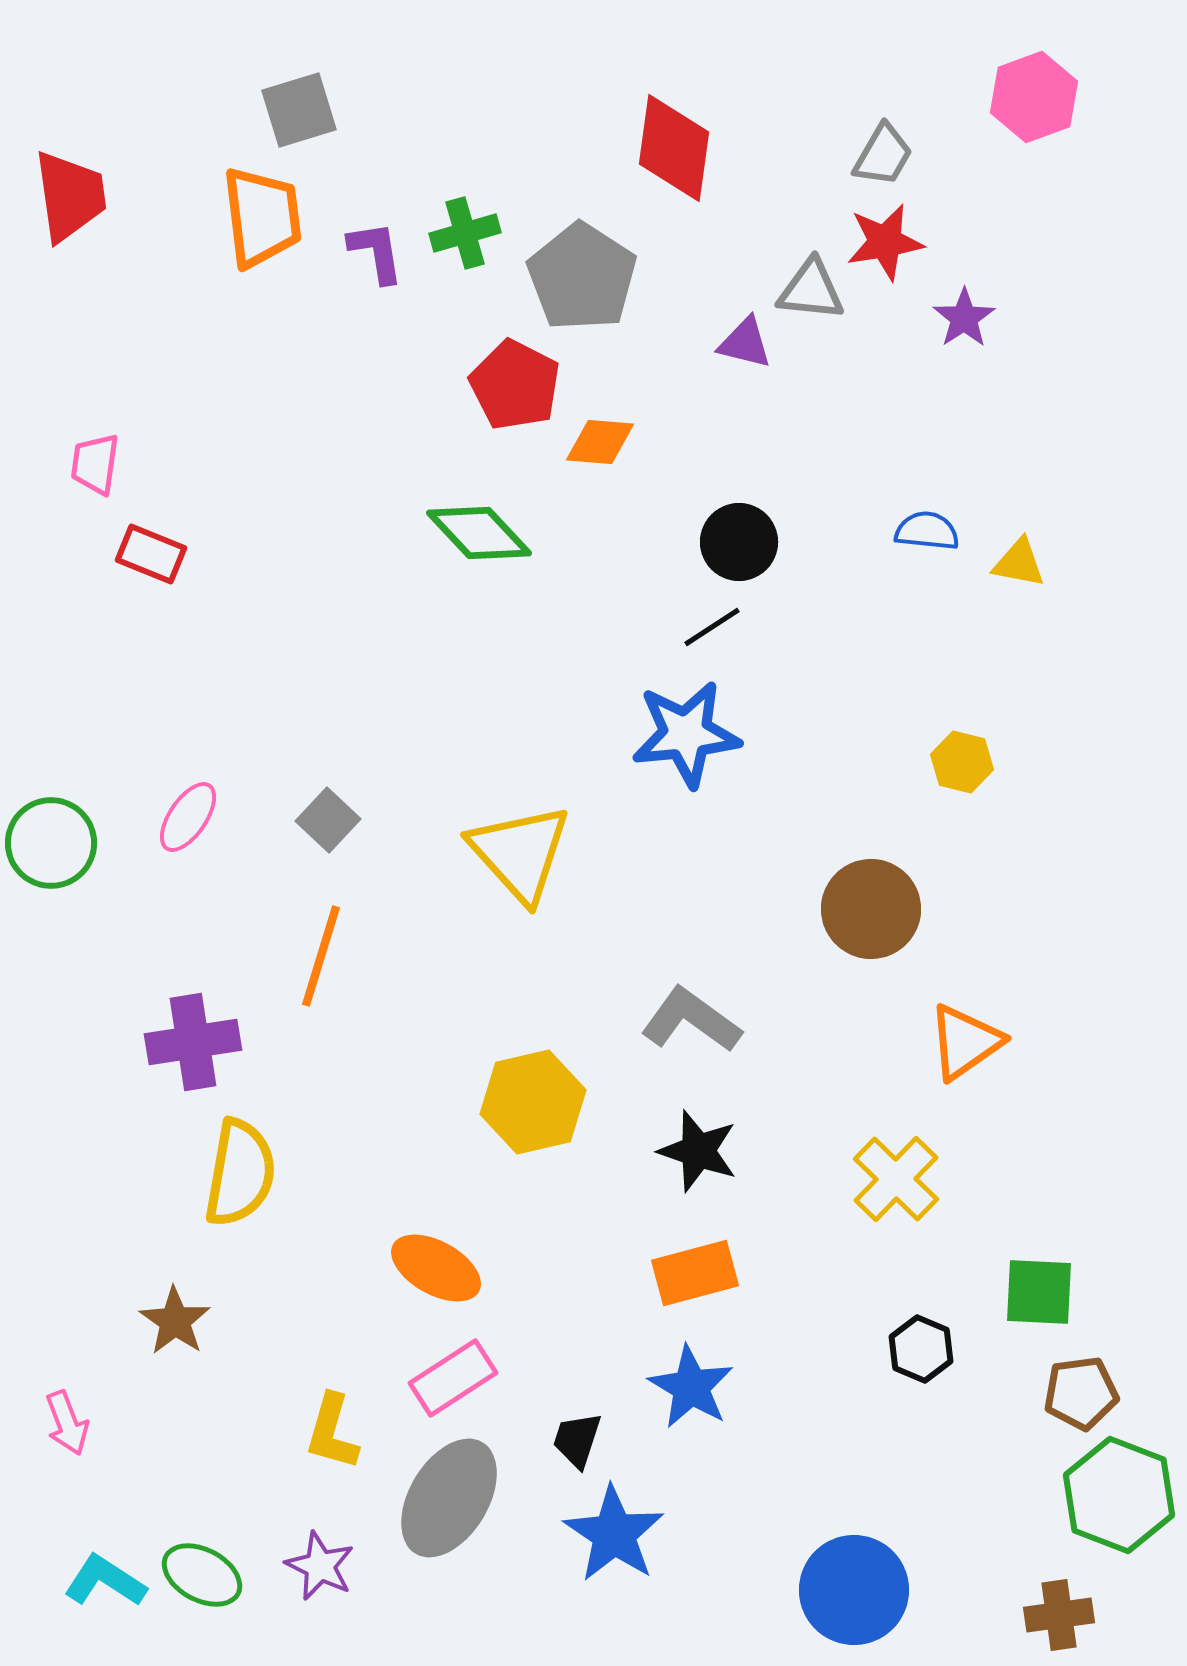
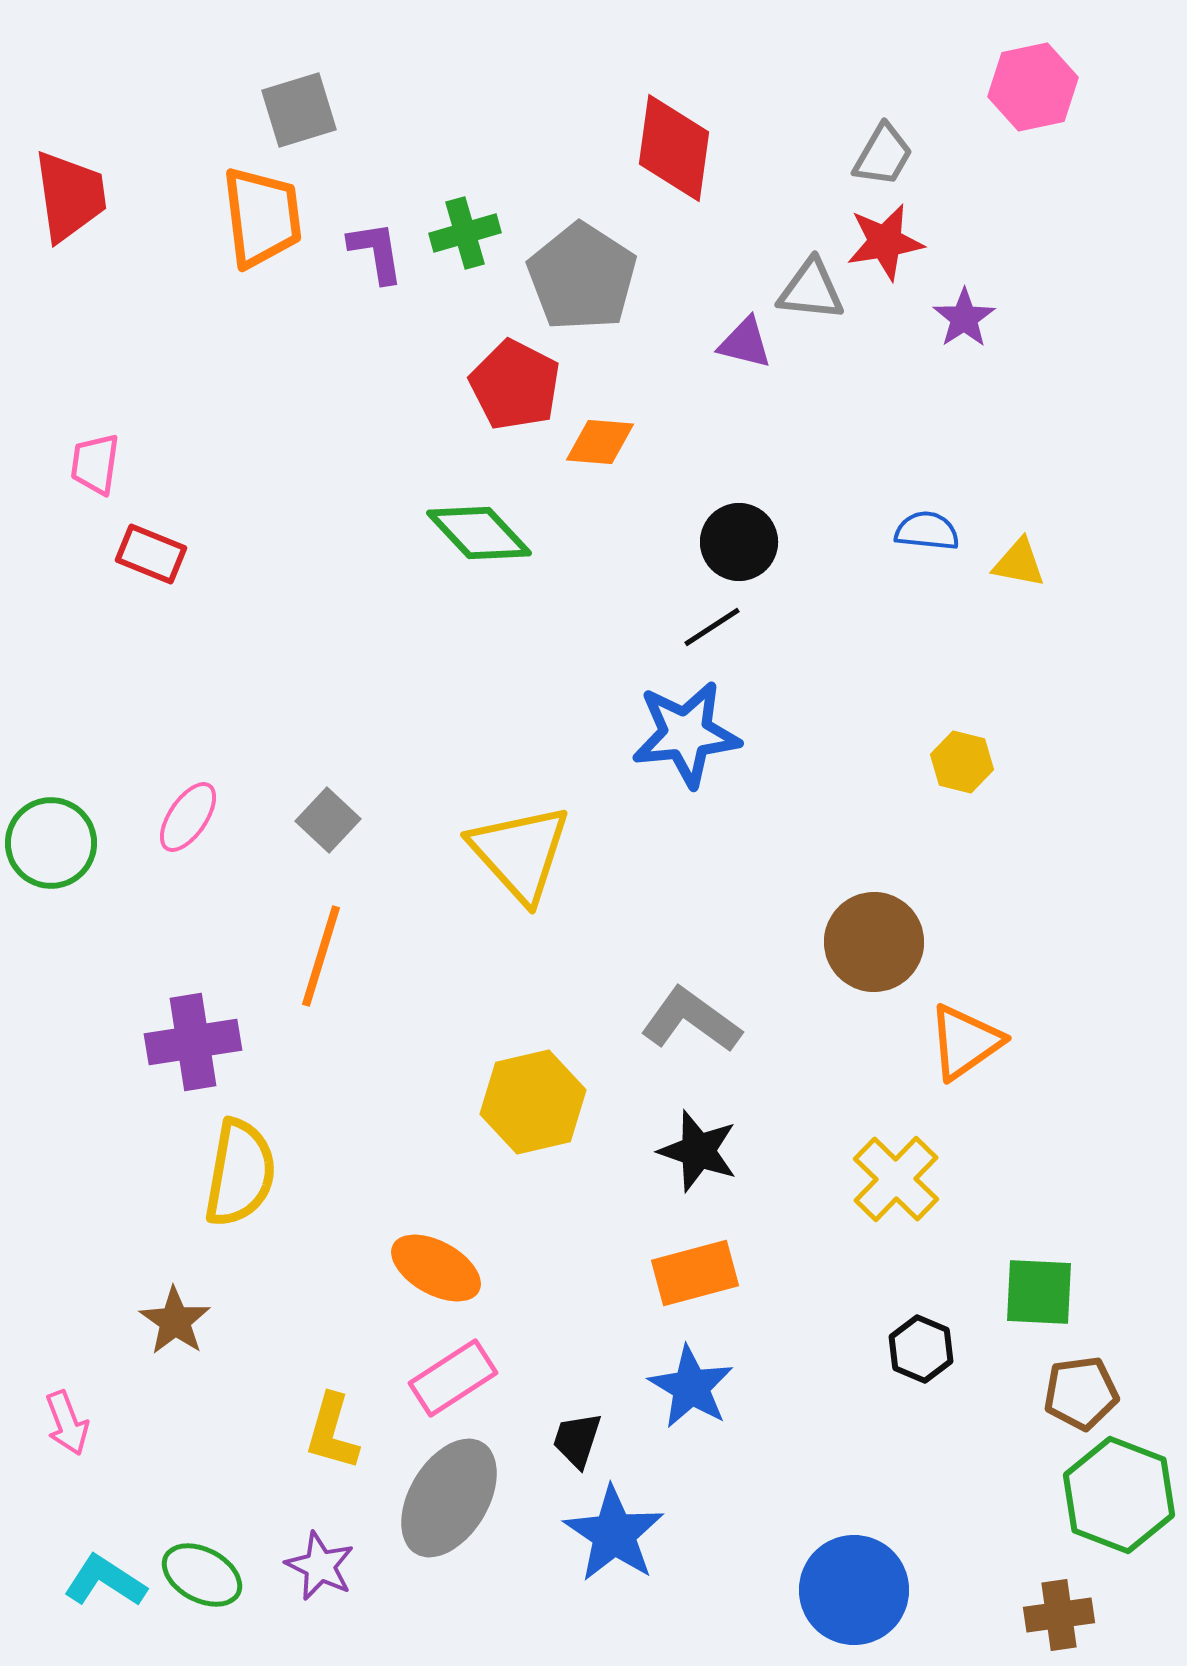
pink hexagon at (1034, 97): moved 1 px left, 10 px up; rotated 8 degrees clockwise
brown circle at (871, 909): moved 3 px right, 33 px down
